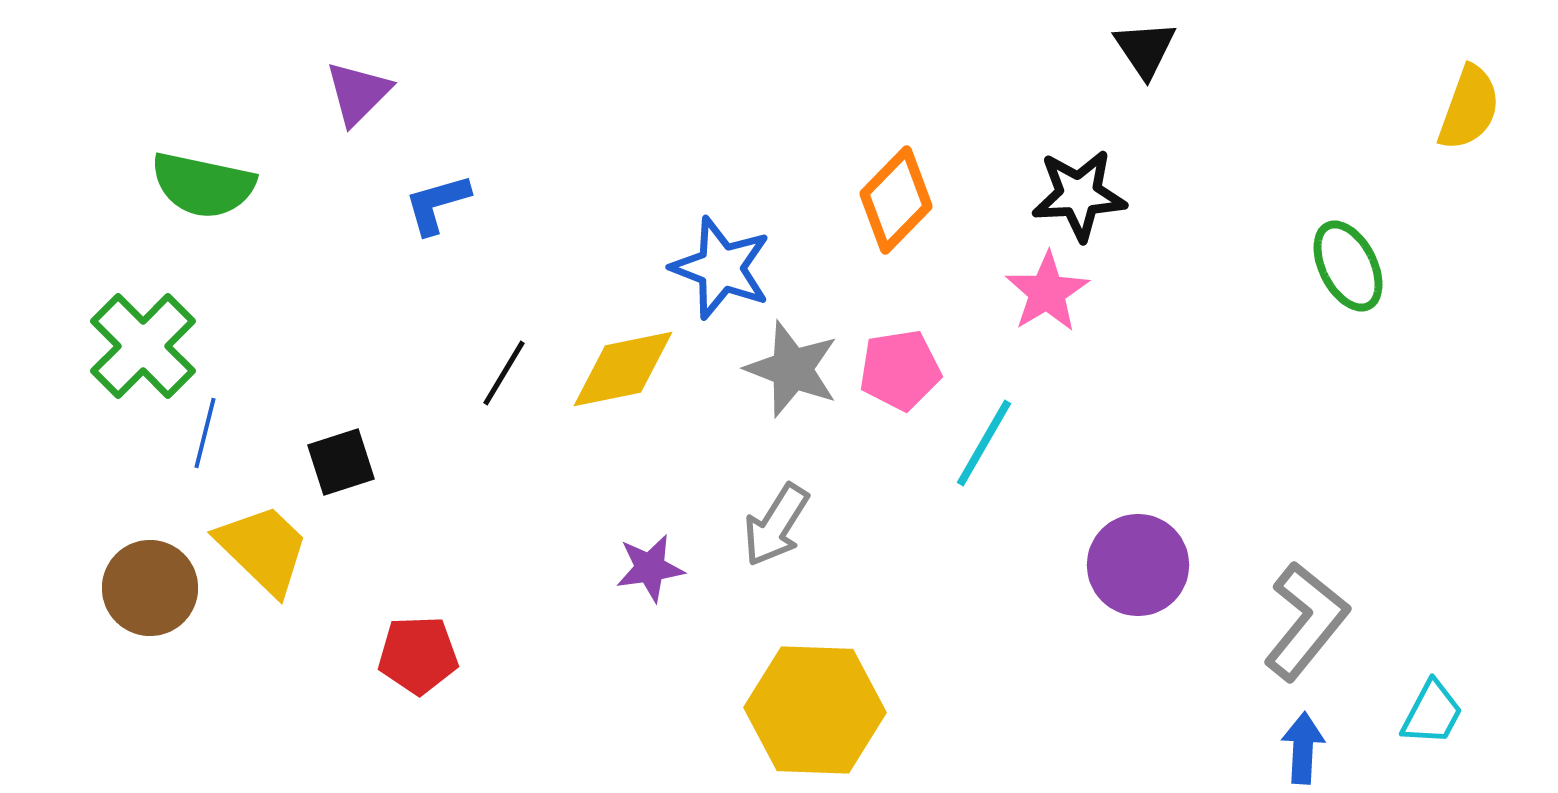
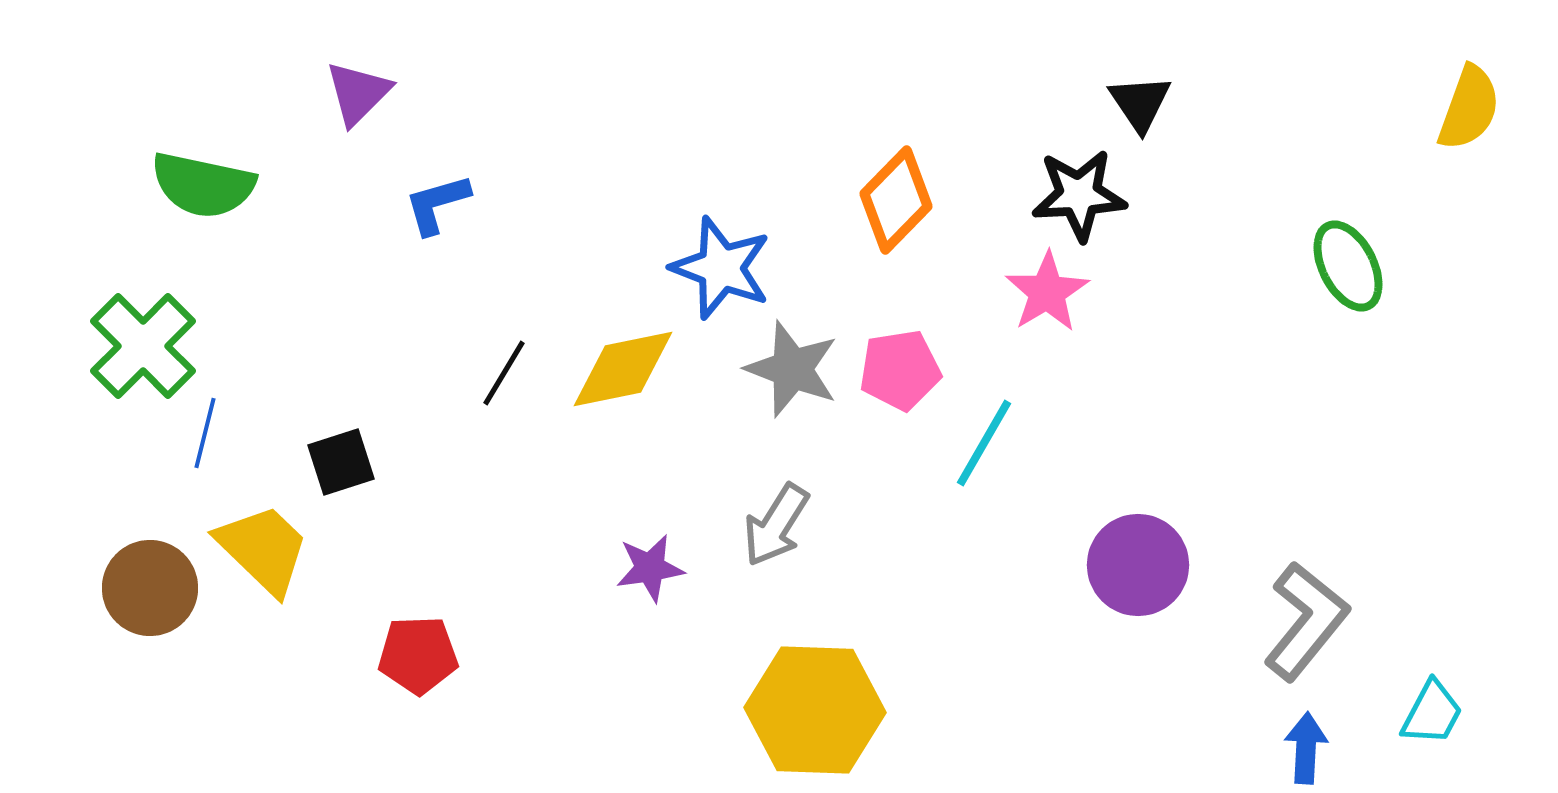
black triangle: moved 5 px left, 54 px down
blue arrow: moved 3 px right
